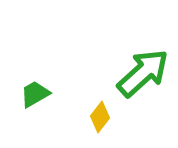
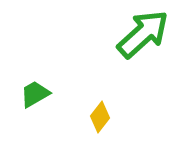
green arrow: moved 39 px up
